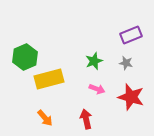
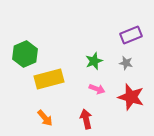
green hexagon: moved 3 px up
